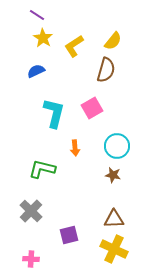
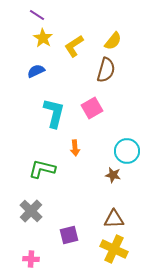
cyan circle: moved 10 px right, 5 px down
